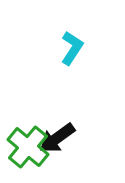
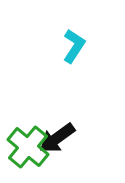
cyan L-shape: moved 2 px right, 2 px up
